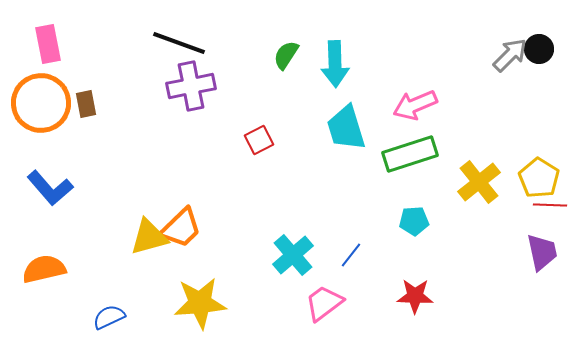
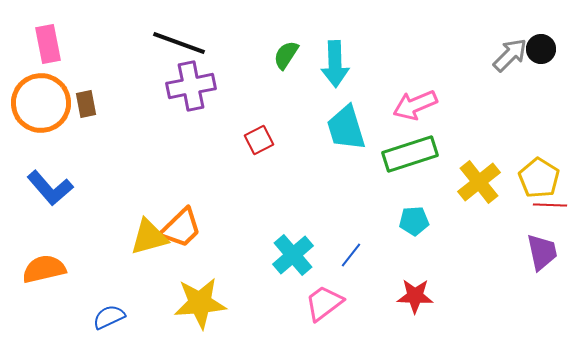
black circle: moved 2 px right
